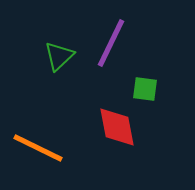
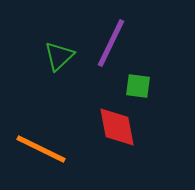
green square: moved 7 px left, 3 px up
orange line: moved 3 px right, 1 px down
